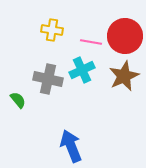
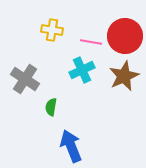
gray cross: moved 23 px left; rotated 20 degrees clockwise
green semicircle: moved 33 px right, 7 px down; rotated 132 degrees counterclockwise
